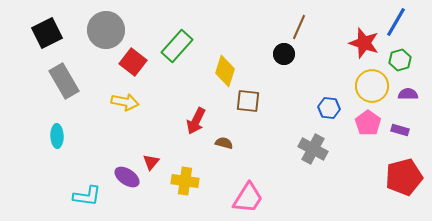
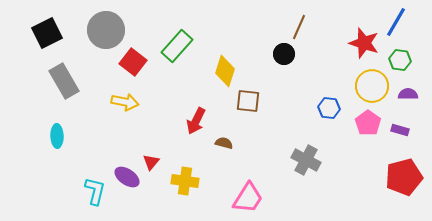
green hexagon: rotated 25 degrees clockwise
gray cross: moved 7 px left, 11 px down
cyan L-shape: moved 8 px right, 5 px up; rotated 84 degrees counterclockwise
